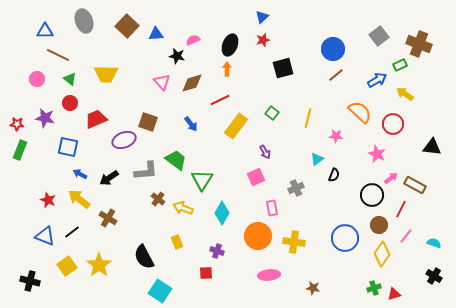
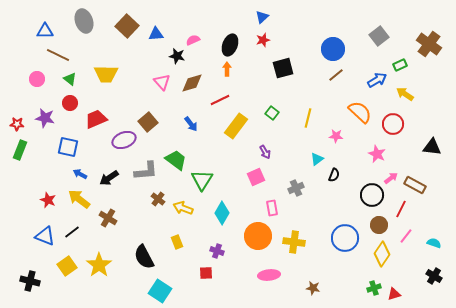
brown cross at (419, 44): moved 10 px right; rotated 15 degrees clockwise
brown square at (148, 122): rotated 30 degrees clockwise
